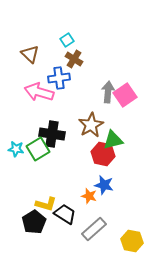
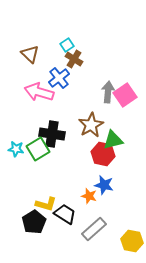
cyan square: moved 5 px down
blue cross: rotated 30 degrees counterclockwise
